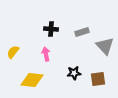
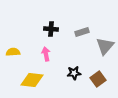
gray triangle: rotated 24 degrees clockwise
yellow semicircle: rotated 48 degrees clockwise
brown square: rotated 28 degrees counterclockwise
